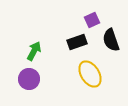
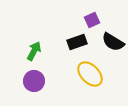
black semicircle: moved 2 px right, 2 px down; rotated 40 degrees counterclockwise
yellow ellipse: rotated 12 degrees counterclockwise
purple circle: moved 5 px right, 2 px down
